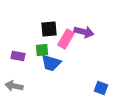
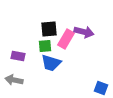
green square: moved 3 px right, 4 px up
gray arrow: moved 6 px up
